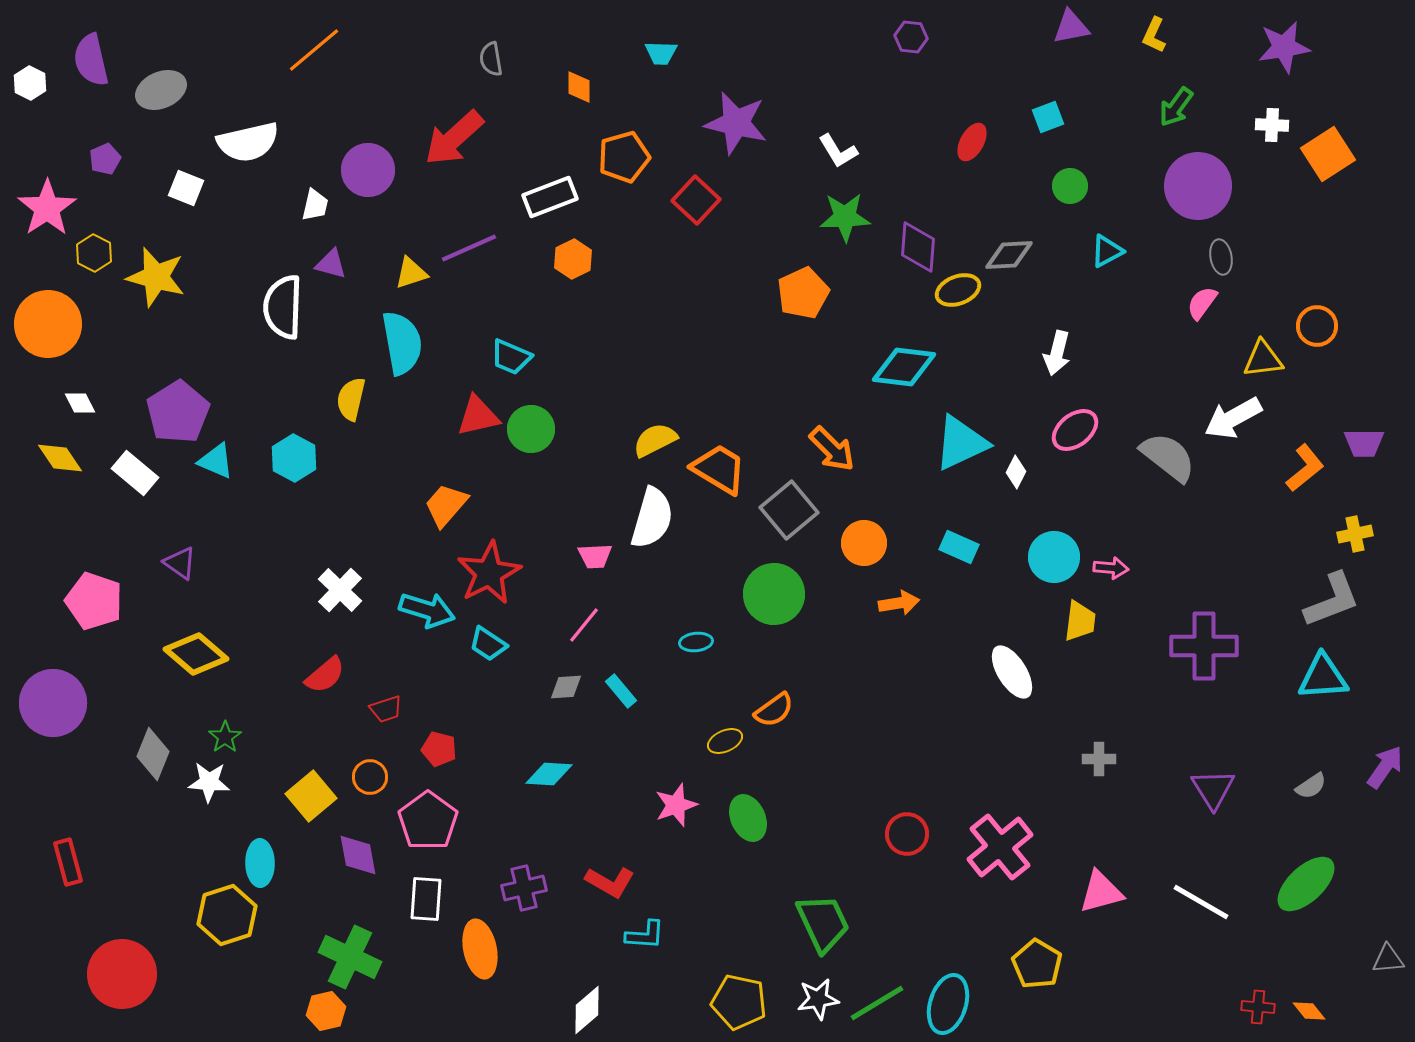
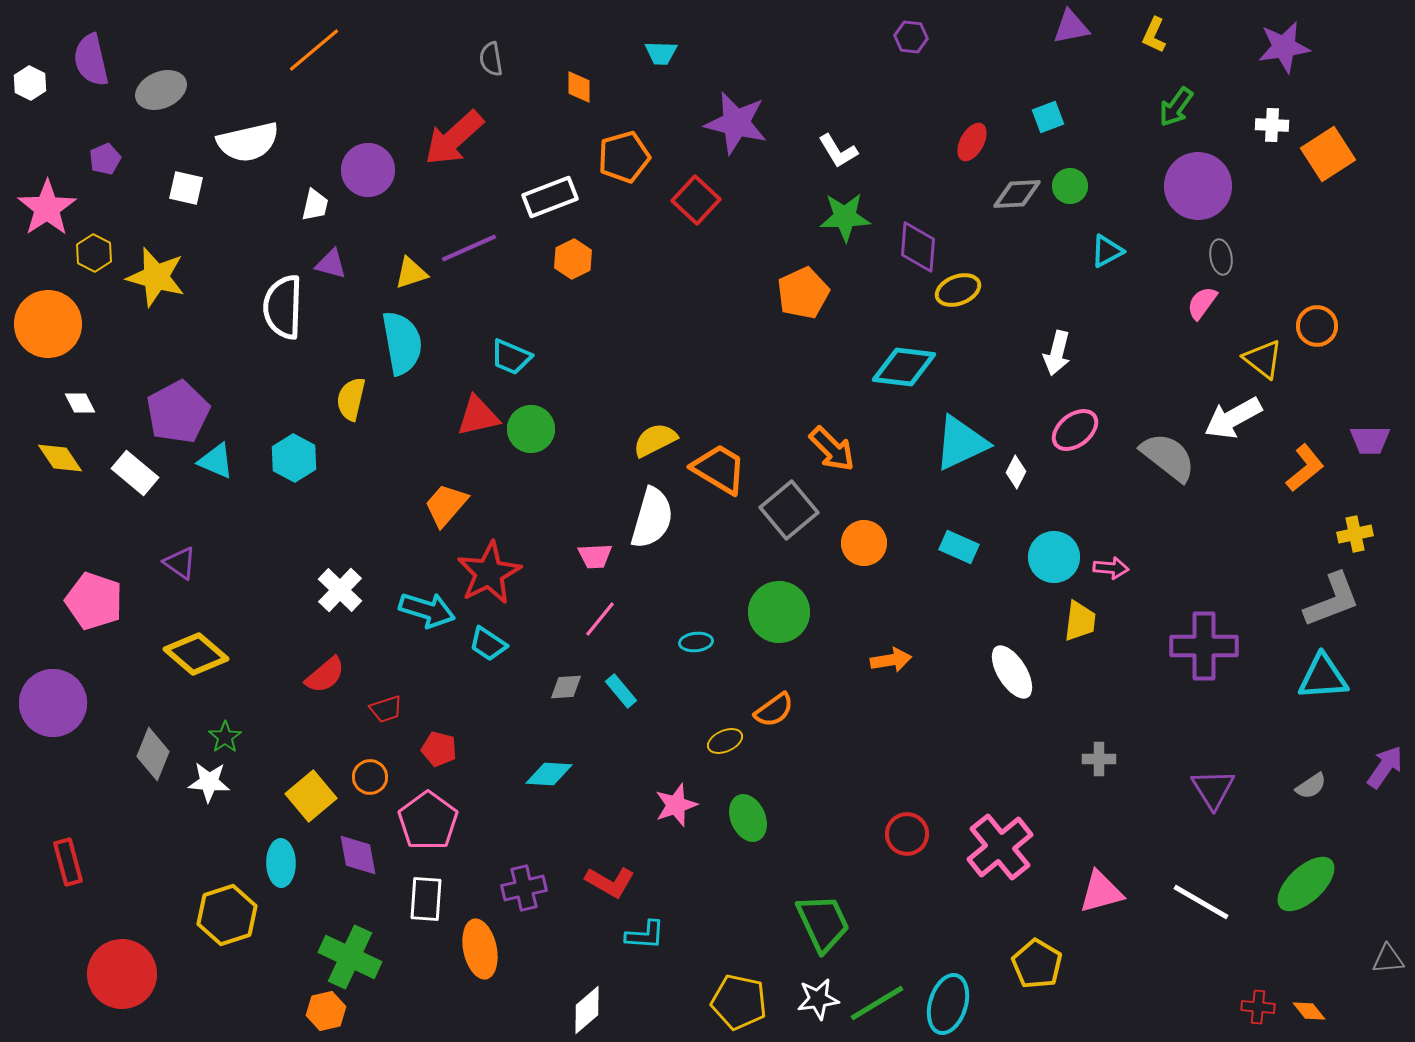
white square at (186, 188): rotated 9 degrees counterclockwise
gray diamond at (1009, 255): moved 8 px right, 61 px up
yellow triangle at (1263, 359): rotated 45 degrees clockwise
purple pentagon at (178, 412): rotated 4 degrees clockwise
purple trapezoid at (1364, 443): moved 6 px right, 3 px up
green circle at (774, 594): moved 5 px right, 18 px down
orange arrow at (899, 603): moved 8 px left, 57 px down
pink line at (584, 625): moved 16 px right, 6 px up
cyan ellipse at (260, 863): moved 21 px right
